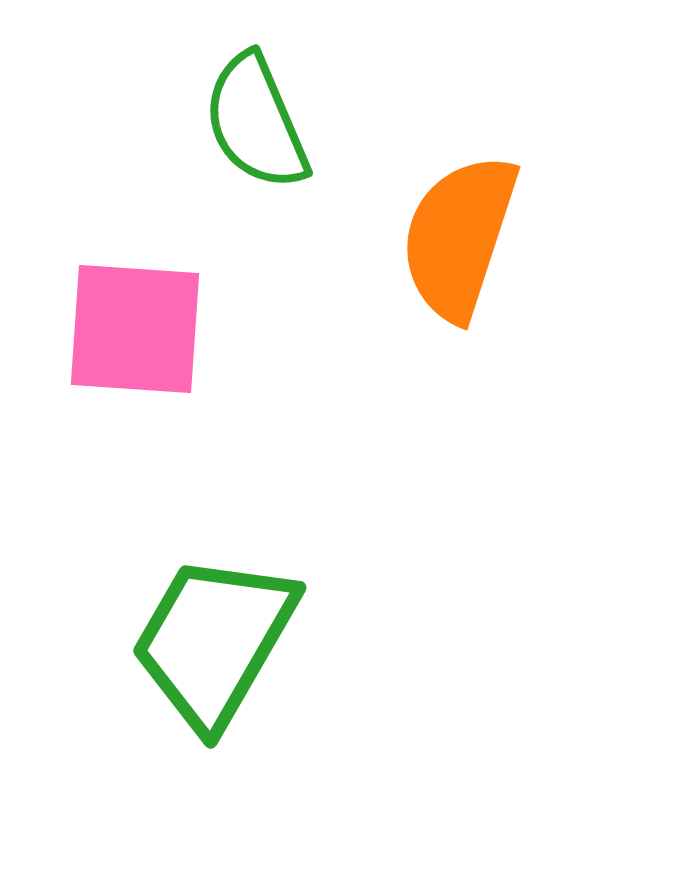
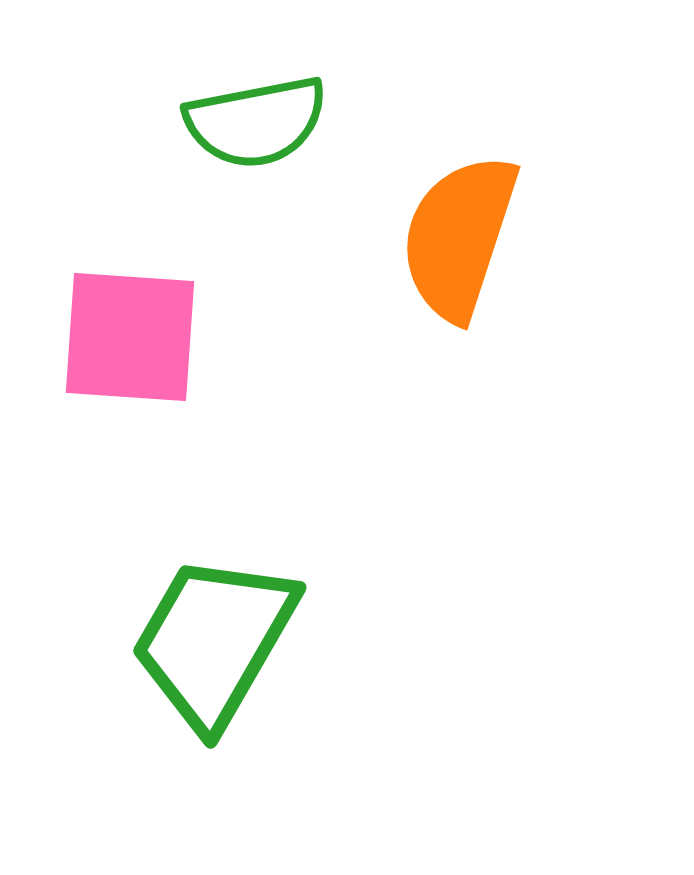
green semicircle: rotated 78 degrees counterclockwise
pink square: moved 5 px left, 8 px down
